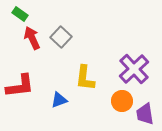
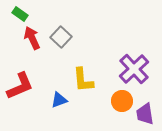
yellow L-shape: moved 2 px left, 2 px down; rotated 12 degrees counterclockwise
red L-shape: rotated 16 degrees counterclockwise
